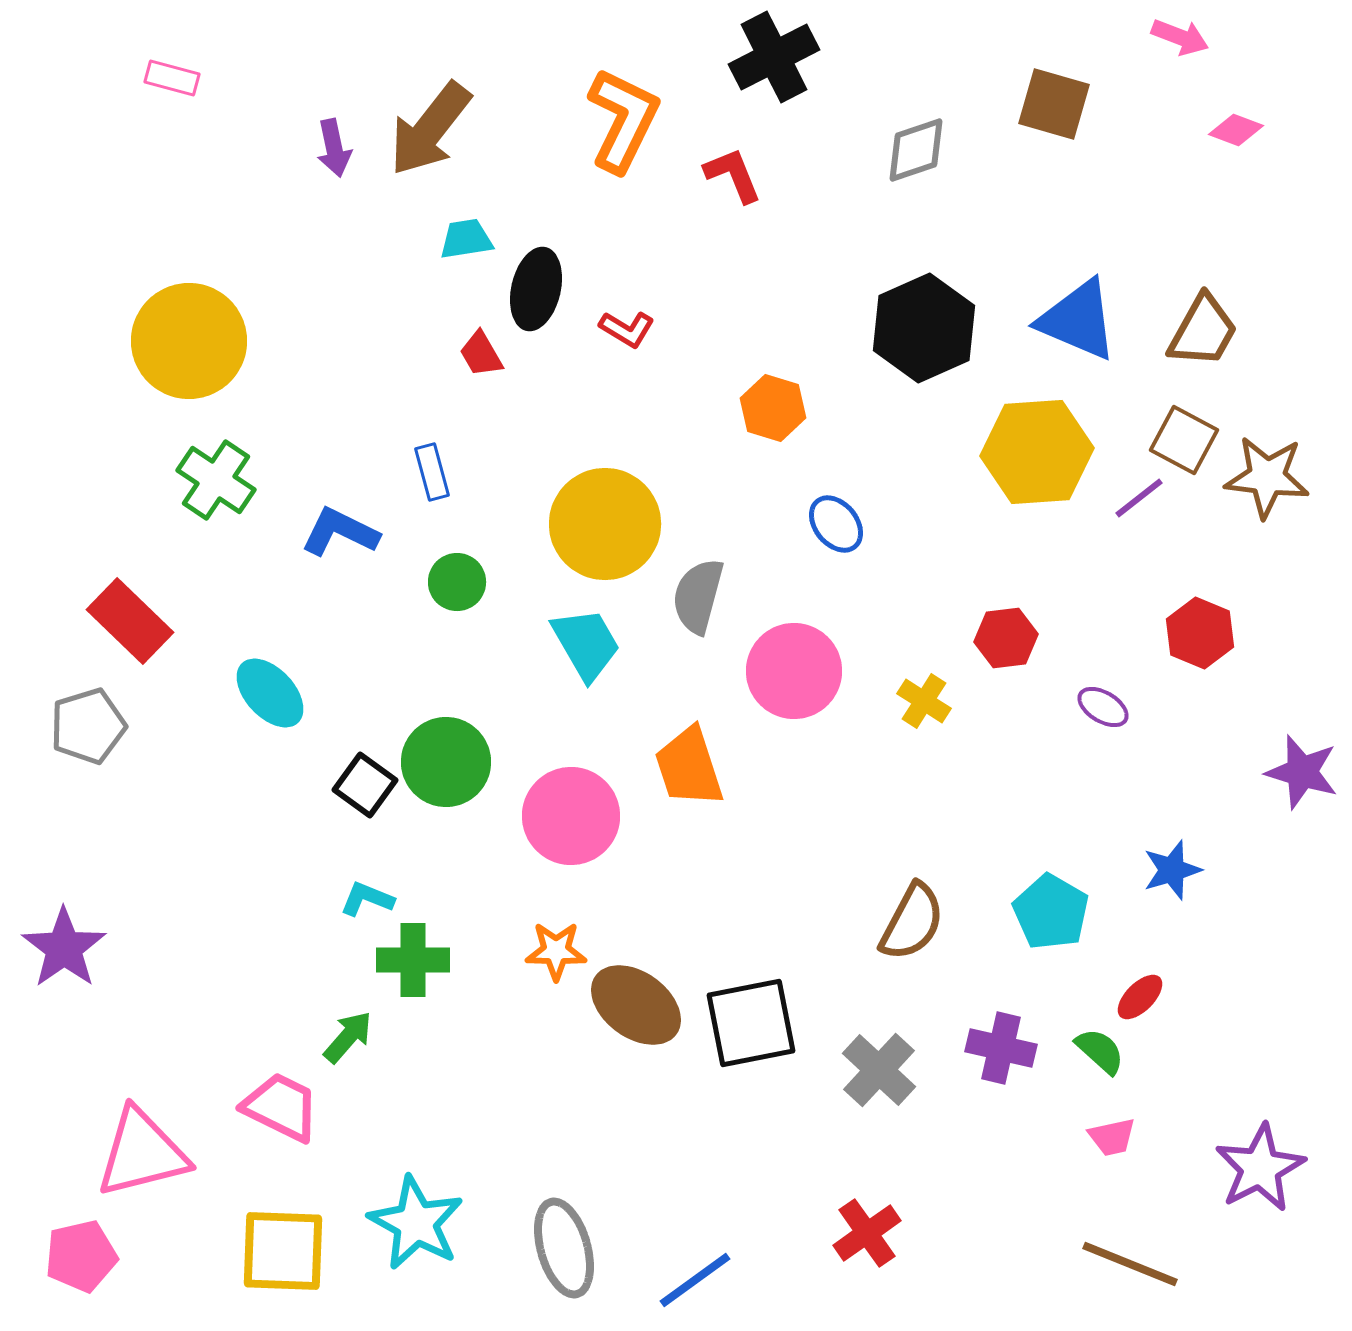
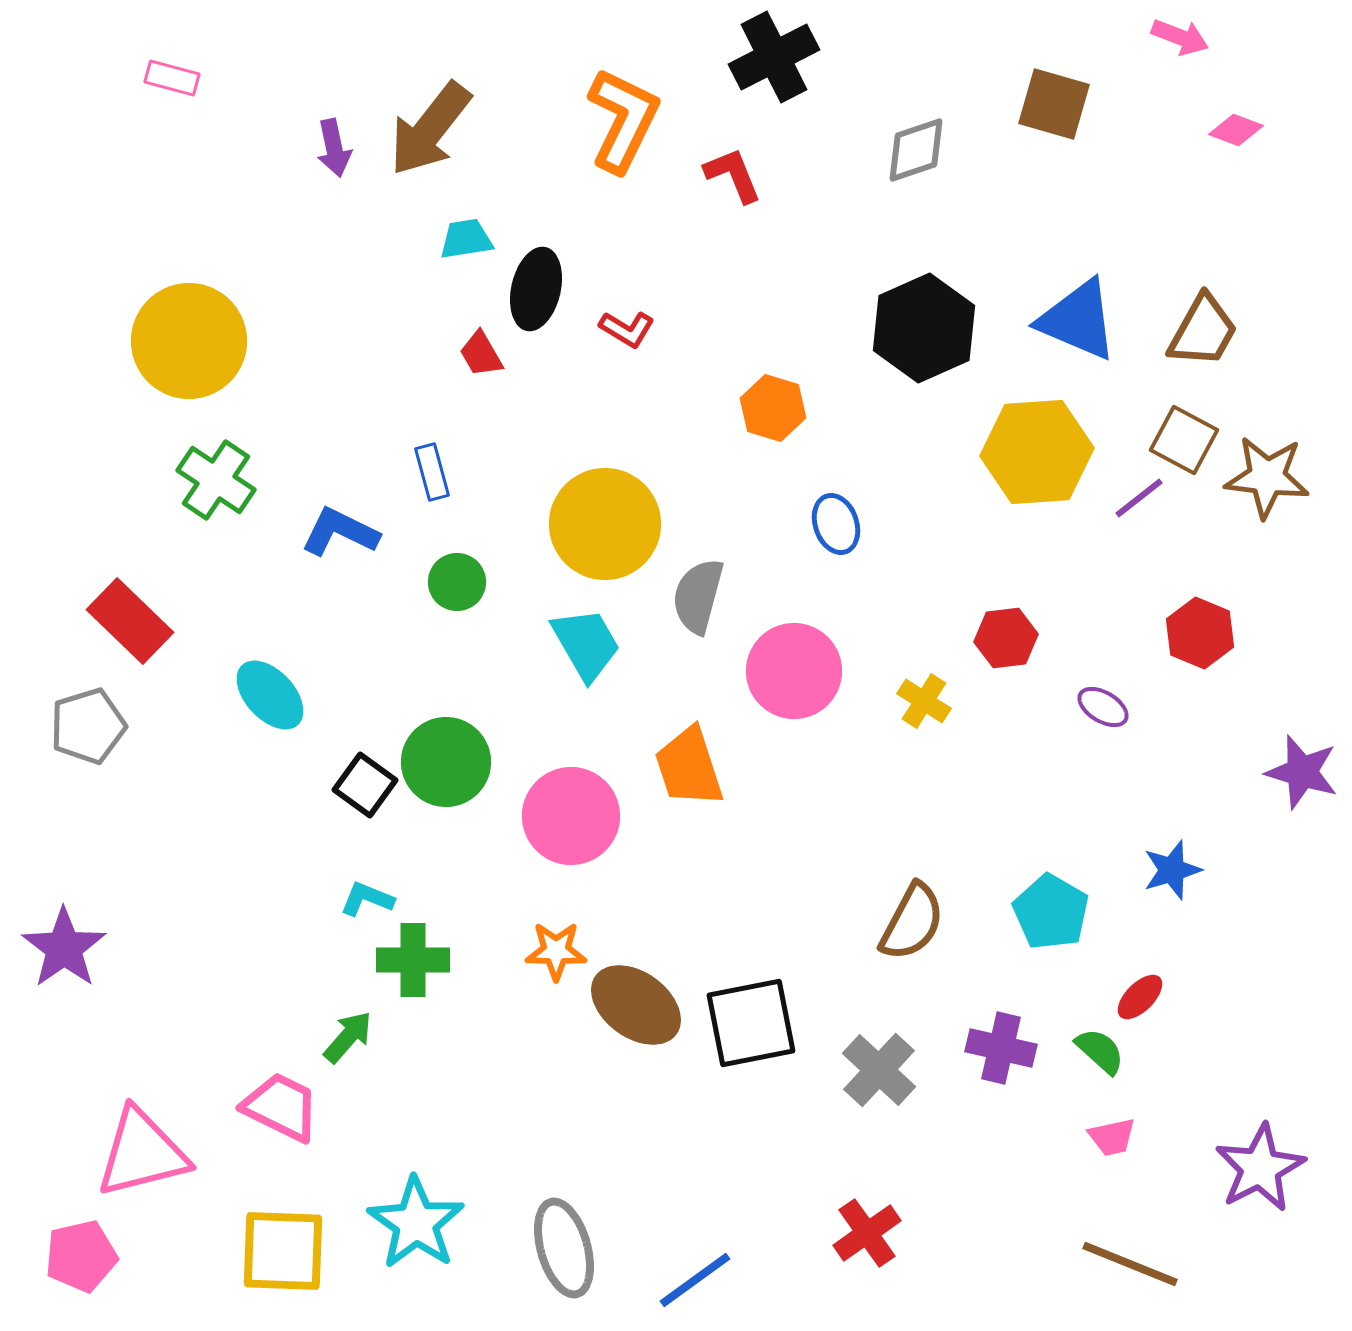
blue ellipse at (836, 524): rotated 20 degrees clockwise
cyan ellipse at (270, 693): moved 2 px down
cyan star at (416, 1223): rotated 6 degrees clockwise
